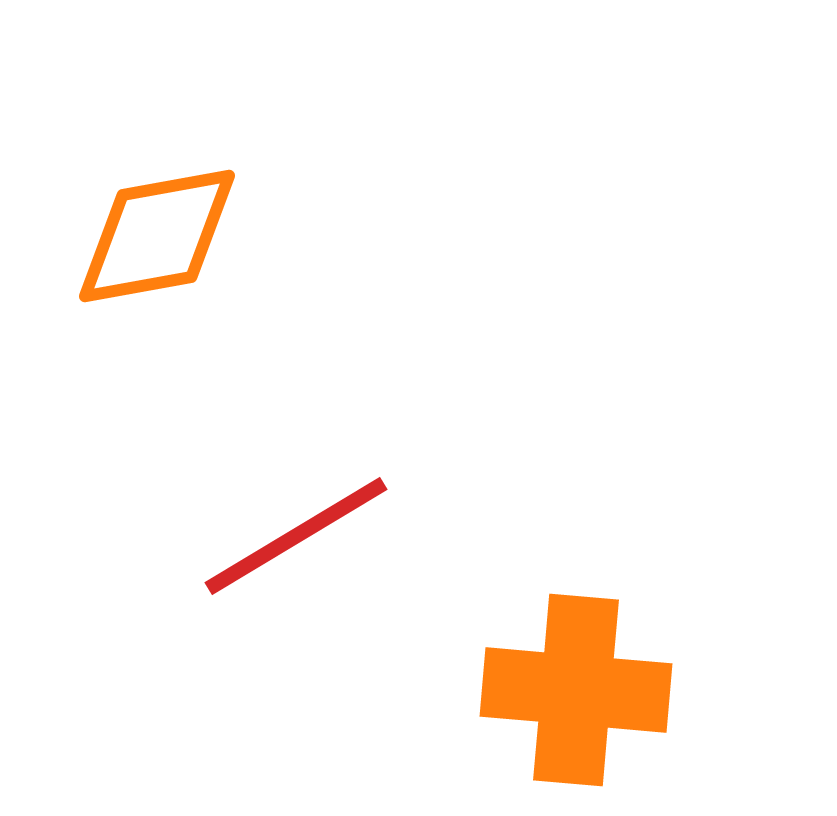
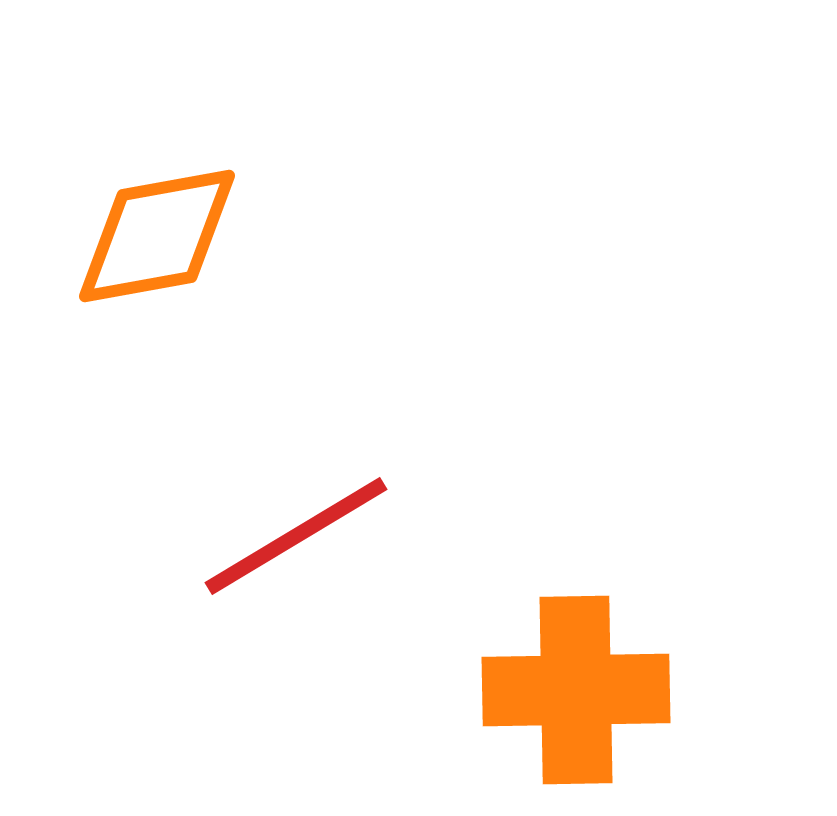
orange cross: rotated 6 degrees counterclockwise
